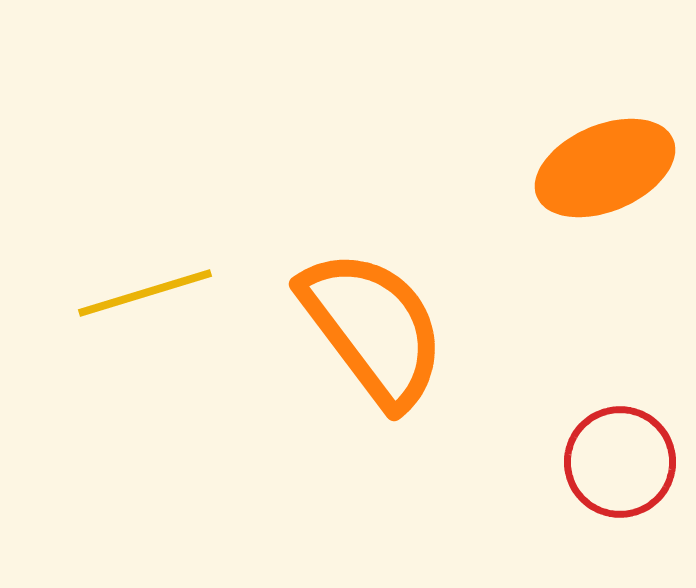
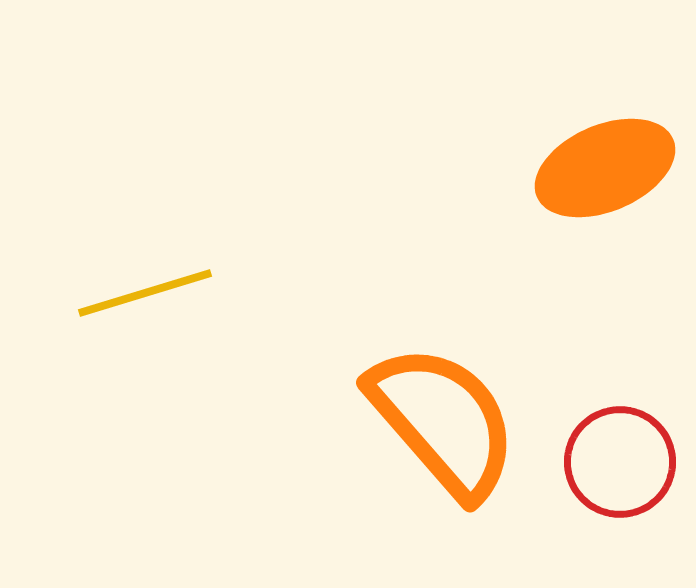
orange semicircle: moved 70 px right, 93 px down; rotated 4 degrees counterclockwise
